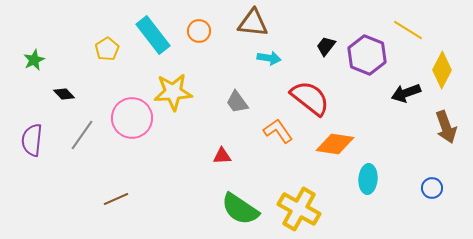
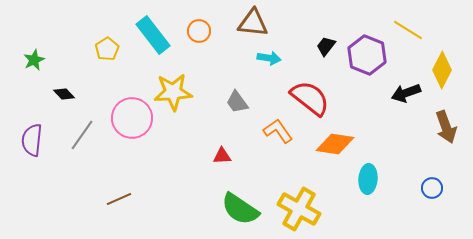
brown line: moved 3 px right
